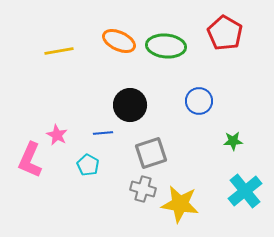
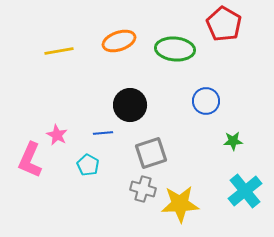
red pentagon: moved 1 px left, 9 px up
orange ellipse: rotated 44 degrees counterclockwise
green ellipse: moved 9 px right, 3 px down
blue circle: moved 7 px right
yellow star: rotated 12 degrees counterclockwise
